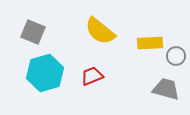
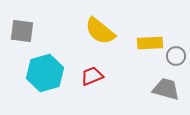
gray square: moved 11 px left, 1 px up; rotated 15 degrees counterclockwise
